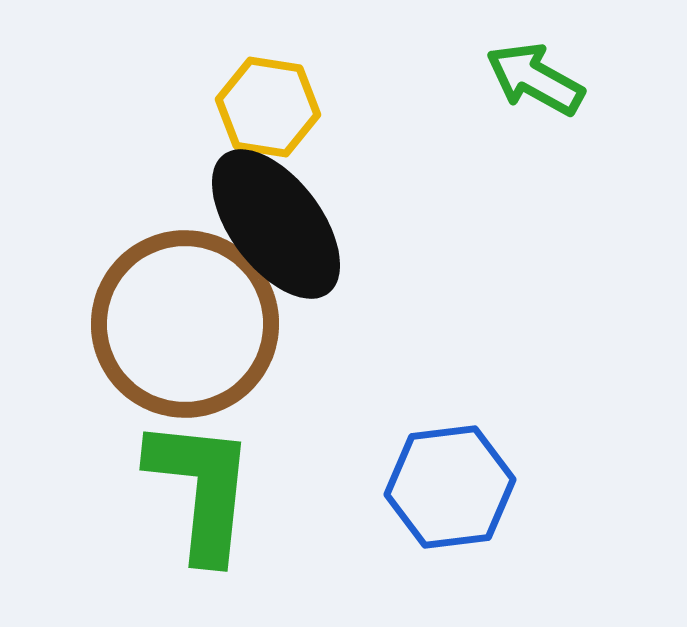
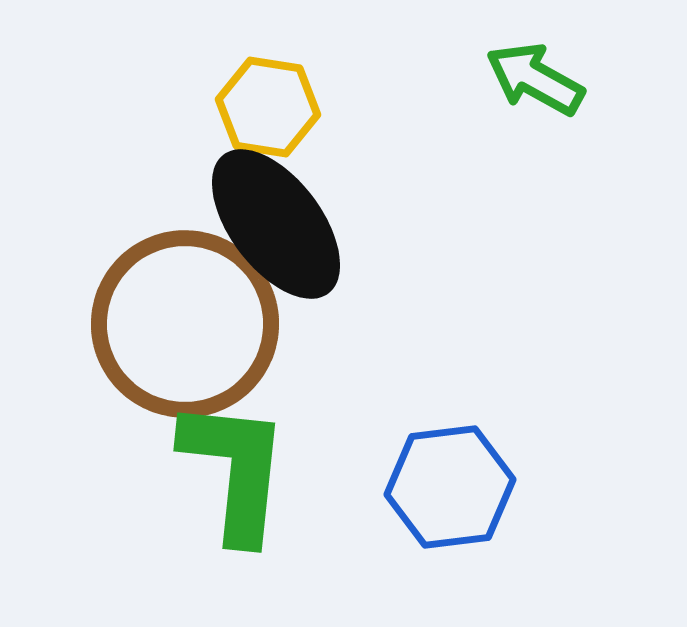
green L-shape: moved 34 px right, 19 px up
